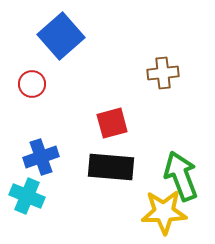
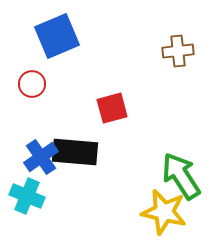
blue square: moved 4 px left; rotated 18 degrees clockwise
brown cross: moved 15 px right, 22 px up
red square: moved 15 px up
blue cross: rotated 16 degrees counterclockwise
black rectangle: moved 36 px left, 15 px up
green arrow: rotated 12 degrees counterclockwise
yellow star: rotated 15 degrees clockwise
